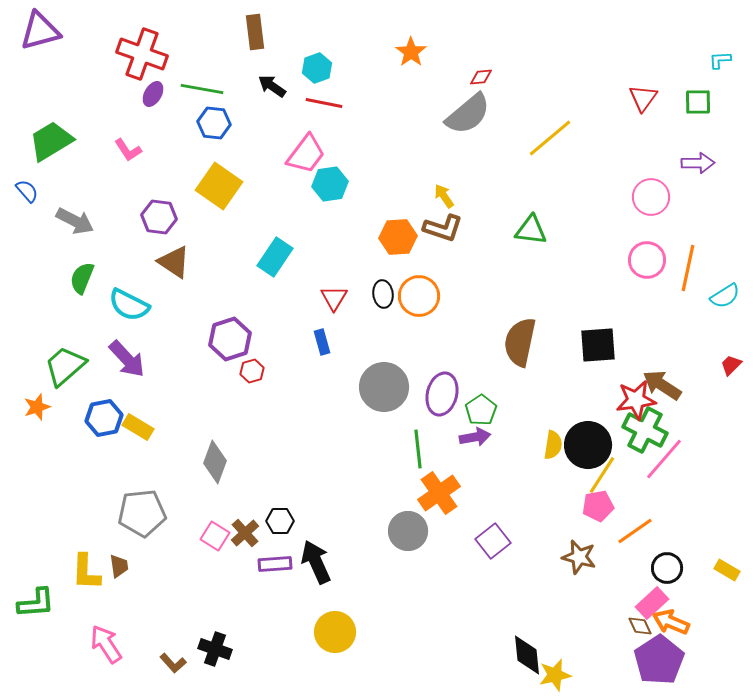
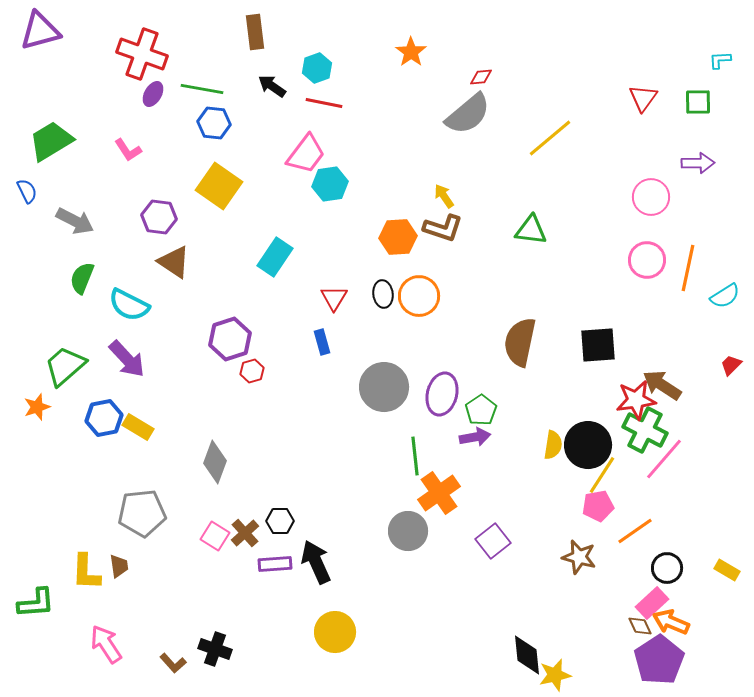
blue semicircle at (27, 191): rotated 15 degrees clockwise
green line at (418, 449): moved 3 px left, 7 px down
